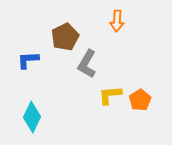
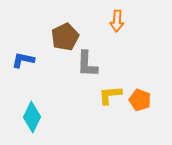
blue L-shape: moved 5 px left; rotated 15 degrees clockwise
gray L-shape: rotated 28 degrees counterclockwise
orange pentagon: rotated 20 degrees counterclockwise
